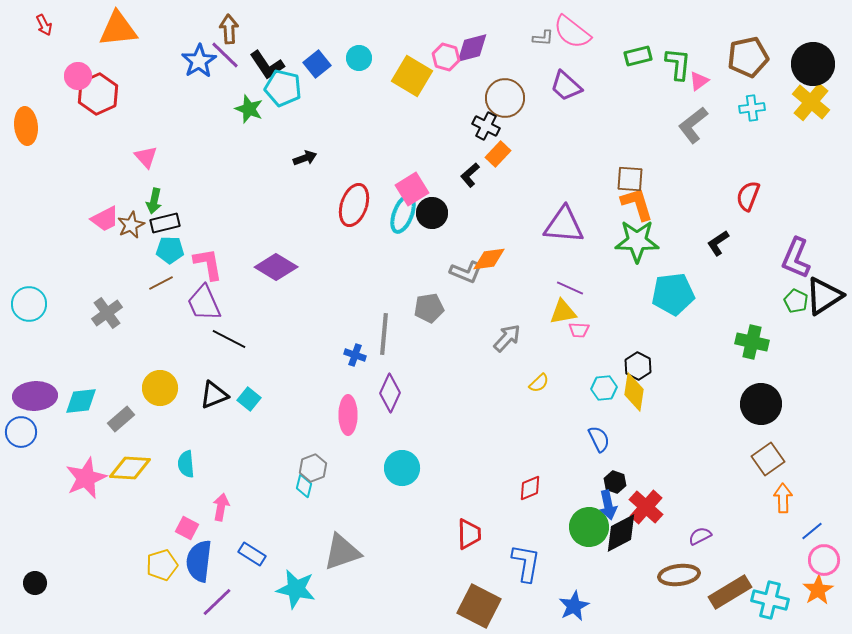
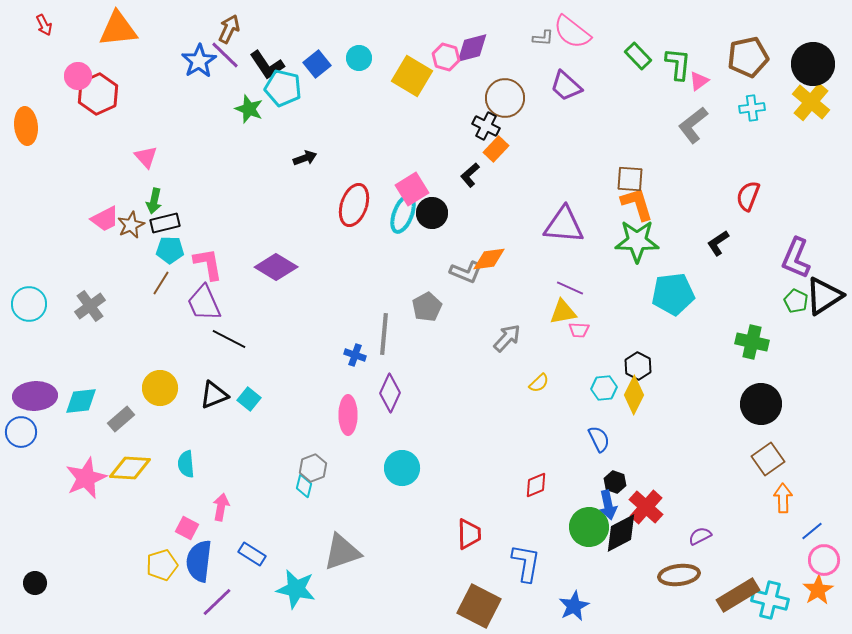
brown arrow at (229, 29): rotated 28 degrees clockwise
green rectangle at (638, 56): rotated 60 degrees clockwise
orange rectangle at (498, 154): moved 2 px left, 5 px up
brown line at (161, 283): rotated 30 degrees counterclockwise
gray pentagon at (429, 308): moved 2 px left, 1 px up; rotated 20 degrees counterclockwise
gray cross at (107, 313): moved 17 px left, 7 px up
yellow diamond at (634, 392): moved 3 px down; rotated 18 degrees clockwise
red diamond at (530, 488): moved 6 px right, 3 px up
brown rectangle at (730, 592): moved 8 px right, 3 px down
